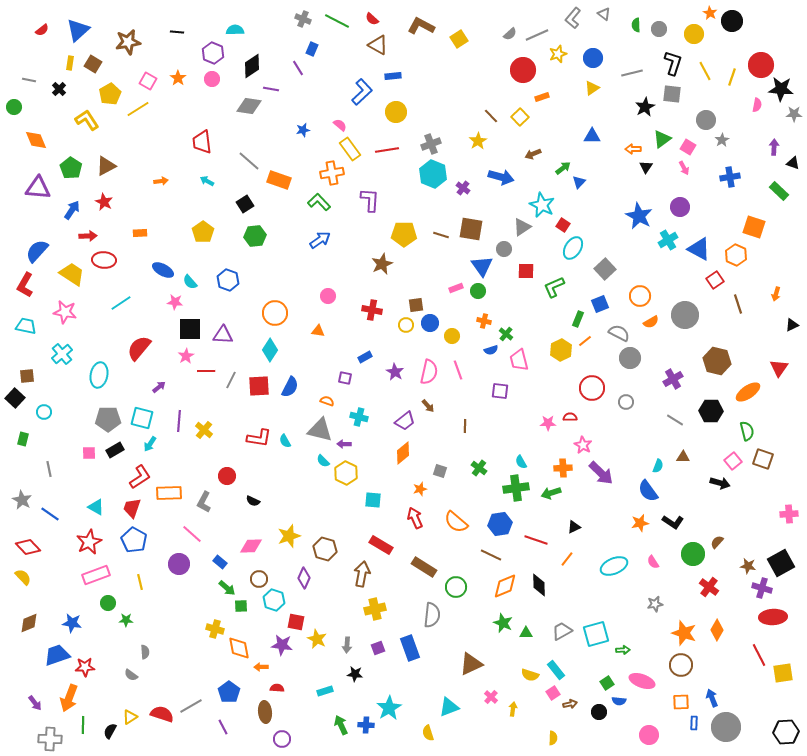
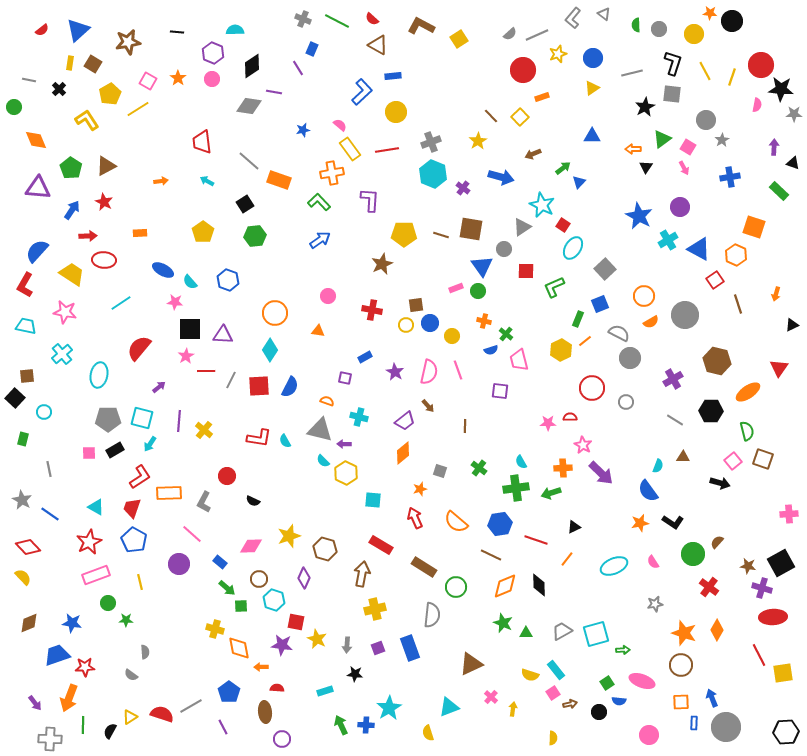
orange star at (710, 13): rotated 24 degrees counterclockwise
purple line at (271, 89): moved 3 px right, 3 px down
gray cross at (431, 144): moved 2 px up
orange circle at (640, 296): moved 4 px right
